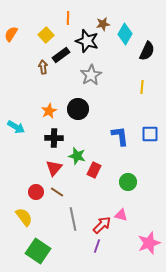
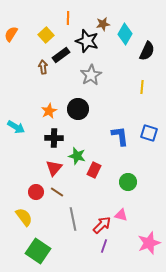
blue square: moved 1 px left, 1 px up; rotated 18 degrees clockwise
purple line: moved 7 px right
